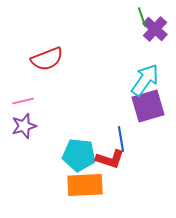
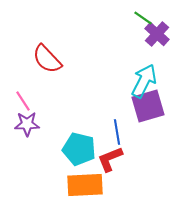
green line: moved 1 px right, 1 px down; rotated 36 degrees counterclockwise
purple cross: moved 2 px right, 5 px down
red semicircle: rotated 68 degrees clockwise
cyan arrow: moved 1 px left, 1 px down; rotated 8 degrees counterclockwise
pink line: rotated 70 degrees clockwise
purple star: moved 3 px right, 2 px up; rotated 15 degrees clockwise
blue line: moved 4 px left, 7 px up
cyan pentagon: moved 6 px up; rotated 8 degrees clockwise
red L-shape: rotated 140 degrees clockwise
